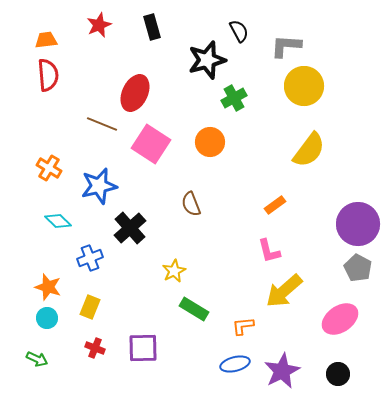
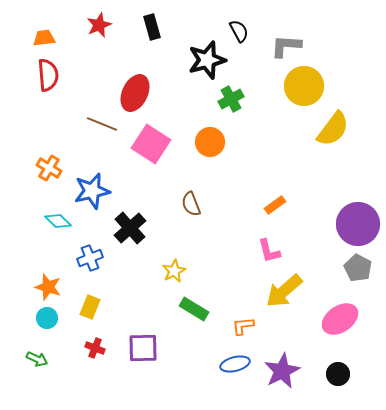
orange trapezoid: moved 2 px left, 2 px up
green cross: moved 3 px left, 1 px down
yellow semicircle: moved 24 px right, 21 px up
blue star: moved 7 px left, 5 px down
